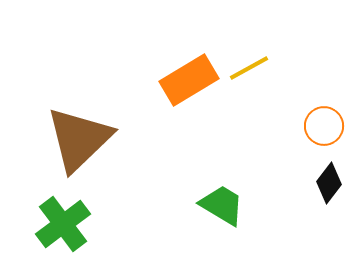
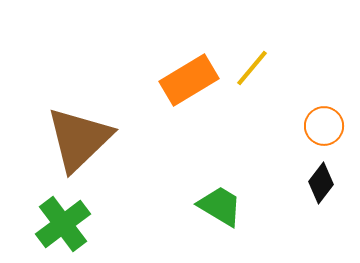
yellow line: moved 3 px right; rotated 21 degrees counterclockwise
black diamond: moved 8 px left
green trapezoid: moved 2 px left, 1 px down
